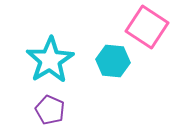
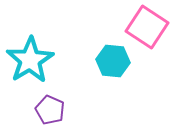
cyan star: moved 20 px left
